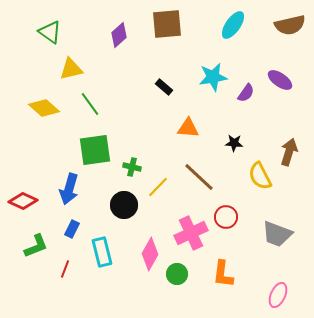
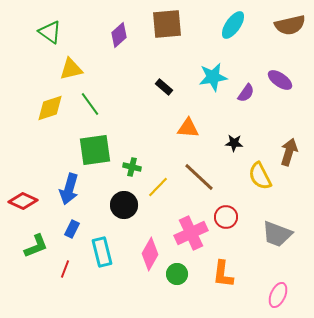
yellow diamond: moved 6 px right; rotated 60 degrees counterclockwise
